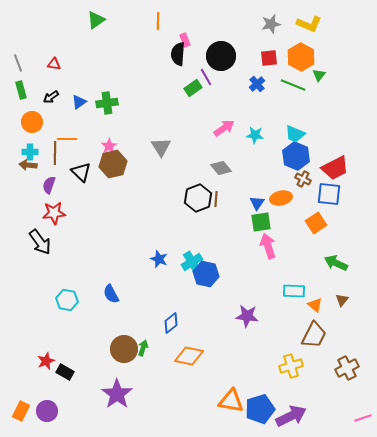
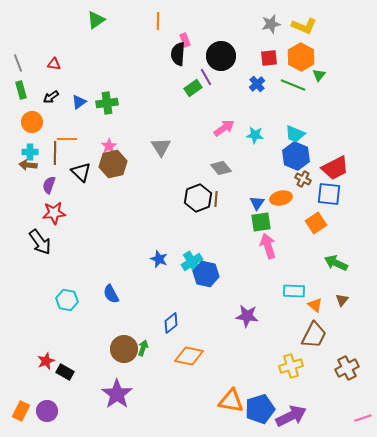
yellow L-shape at (309, 24): moved 5 px left, 2 px down
